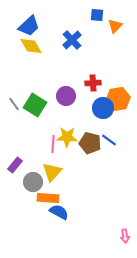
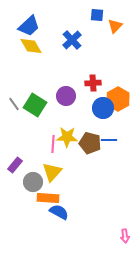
orange hexagon: rotated 20 degrees counterclockwise
blue line: rotated 35 degrees counterclockwise
